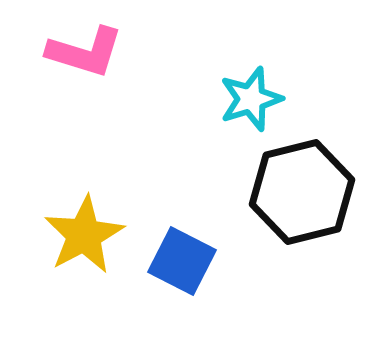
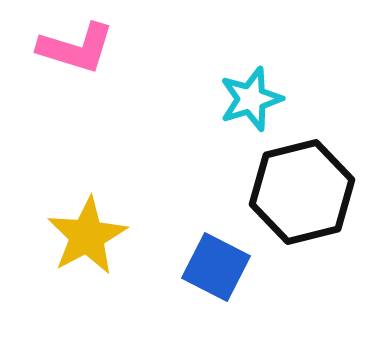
pink L-shape: moved 9 px left, 4 px up
yellow star: moved 3 px right, 1 px down
blue square: moved 34 px right, 6 px down
